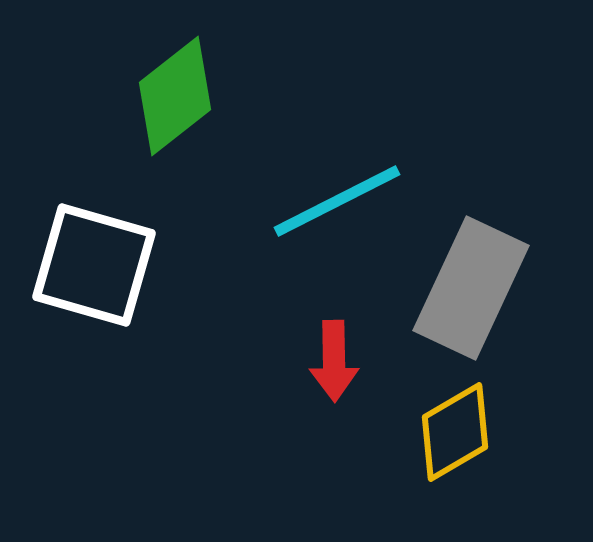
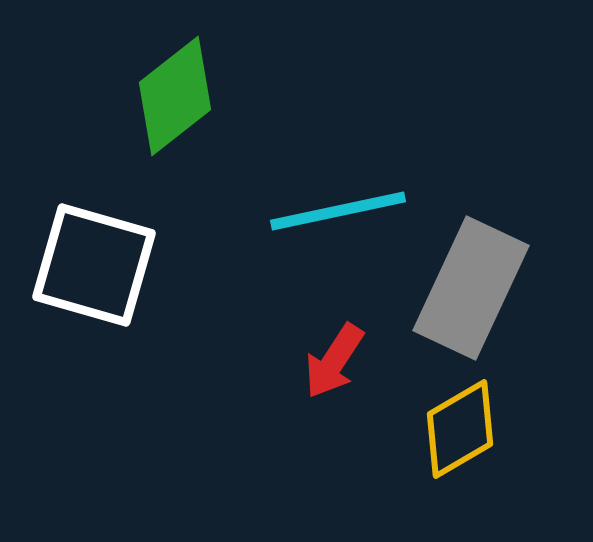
cyan line: moved 1 px right, 10 px down; rotated 15 degrees clockwise
red arrow: rotated 34 degrees clockwise
yellow diamond: moved 5 px right, 3 px up
